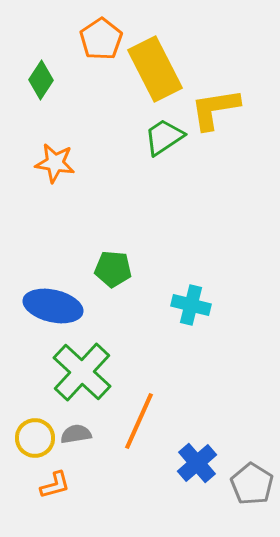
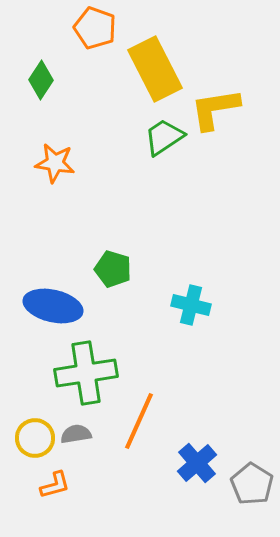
orange pentagon: moved 6 px left, 11 px up; rotated 18 degrees counterclockwise
green pentagon: rotated 12 degrees clockwise
green cross: moved 4 px right, 1 px down; rotated 38 degrees clockwise
